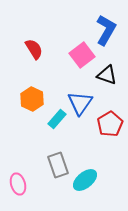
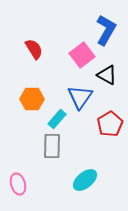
black triangle: rotated 10 degrees clockwise
orange hexagon: rotated 25 degrees counterclockwise
blue triangle: moved 6 px up
gray rectangle: moved 6 px left, 19 px up; rotated 20 degrees clockwise
